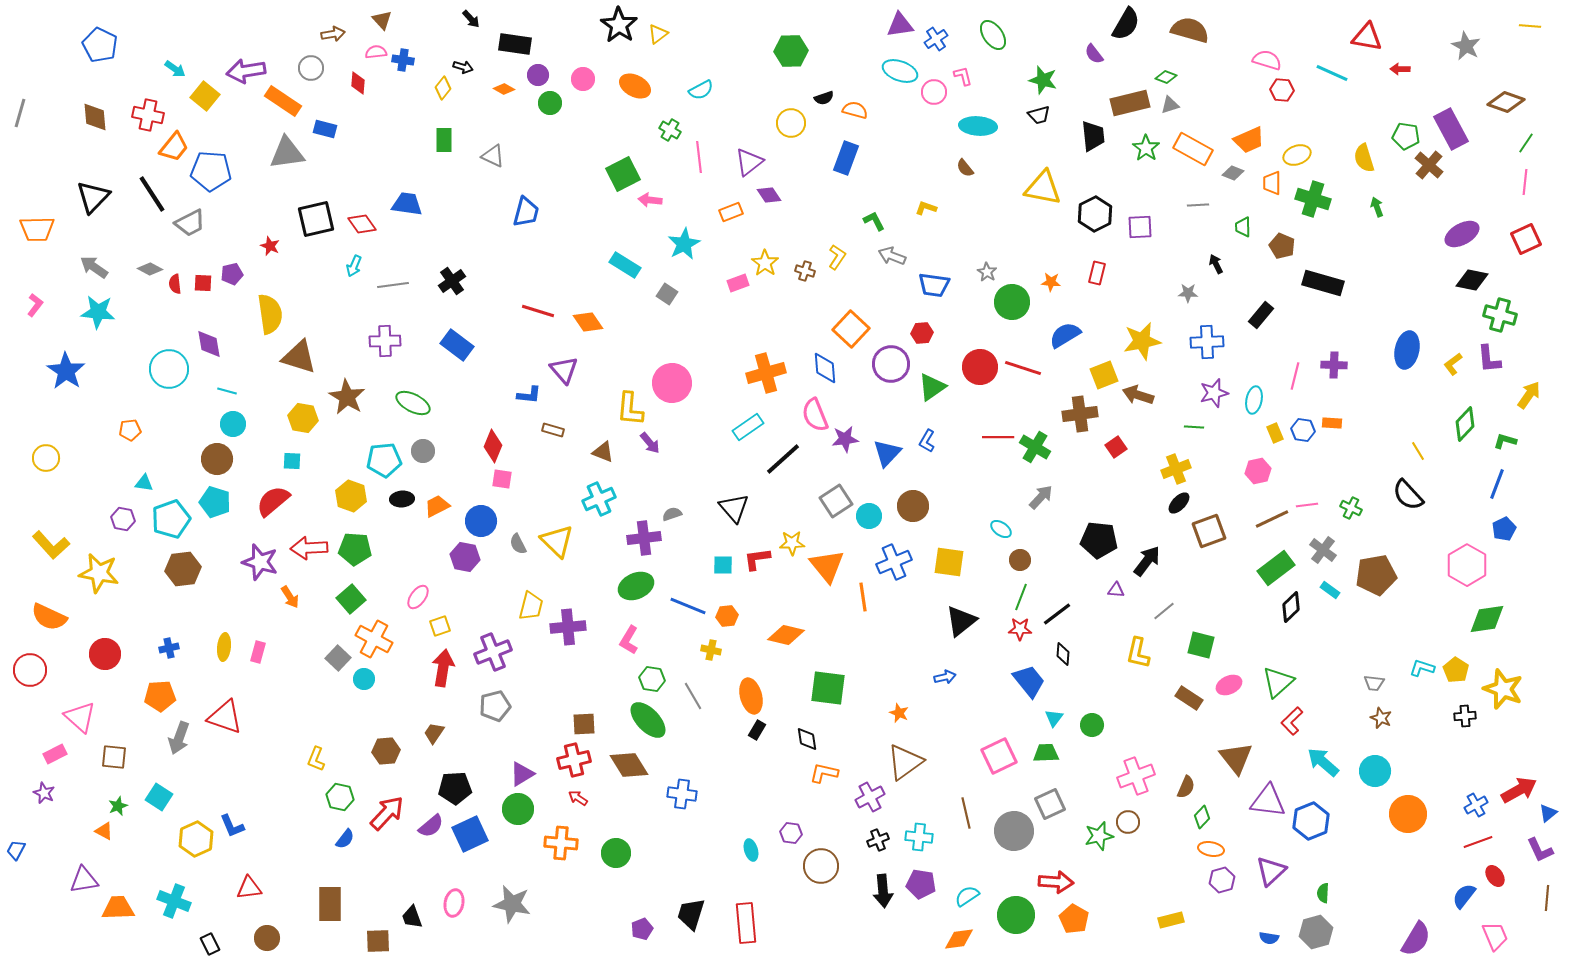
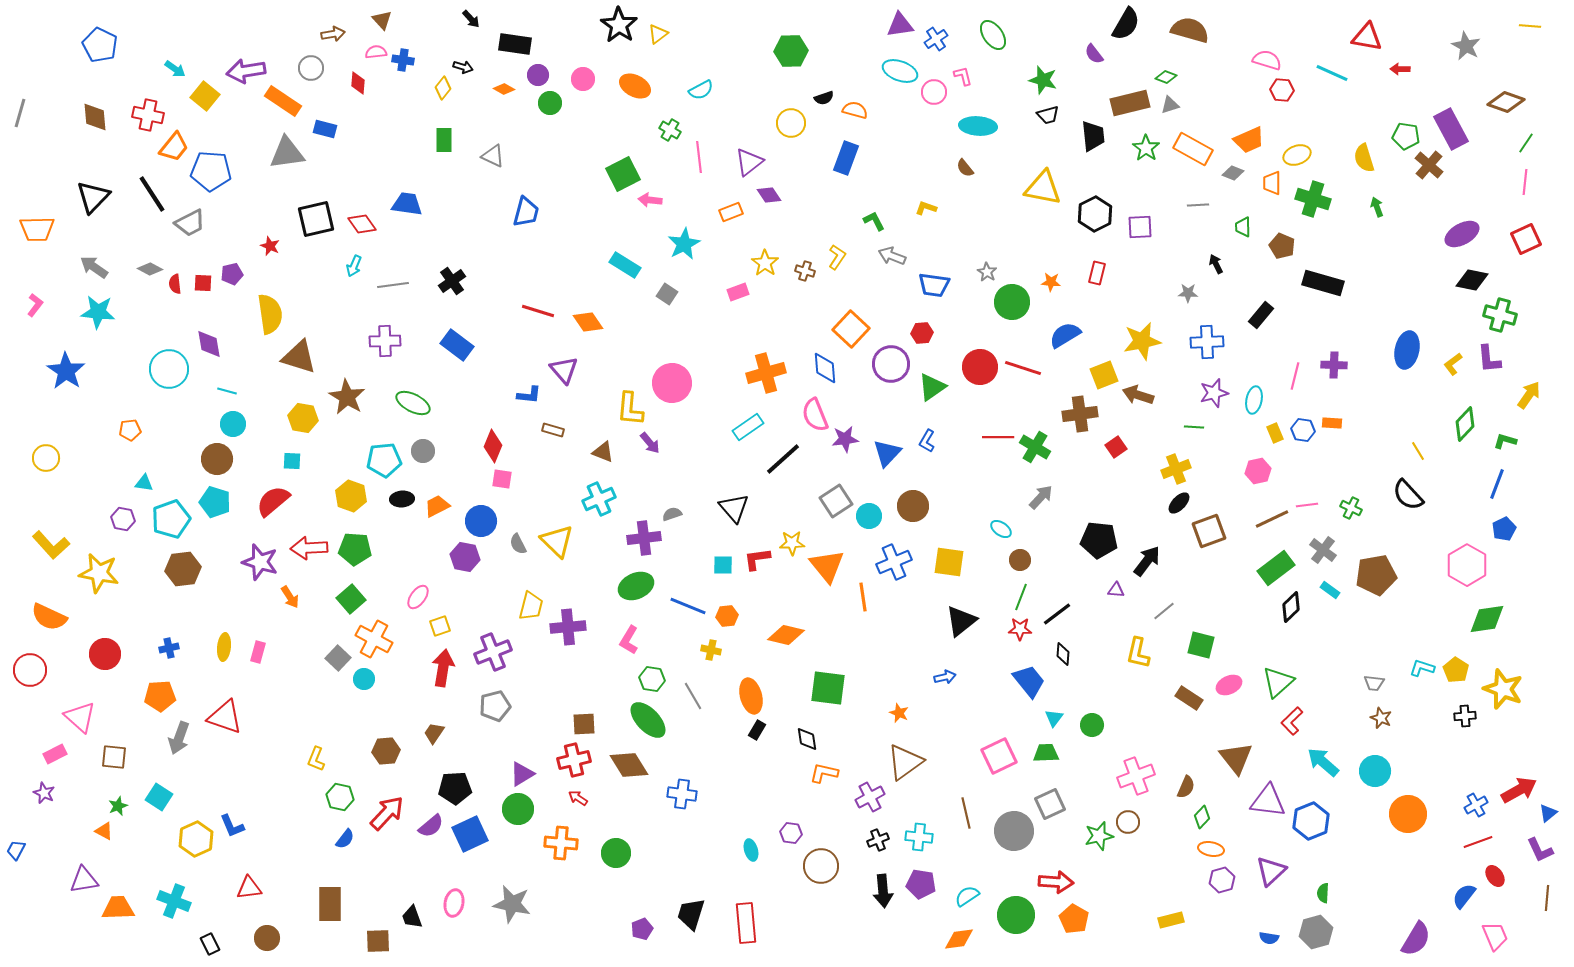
black trapezoid at (1039, 115): moved 9 px right
pink rectangle at (738, 283): moved 9 px down
